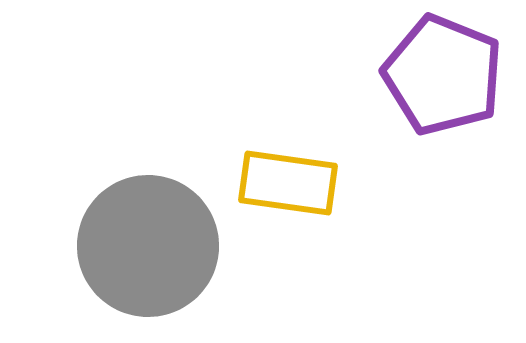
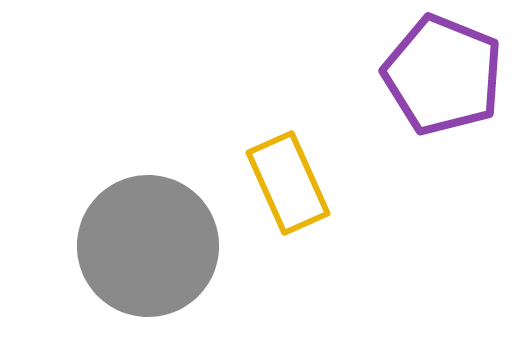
yellow rectangle: rotated 58 degrees clockwise
